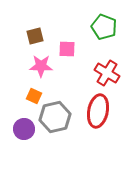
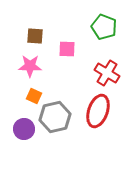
brown square: rotated 18 degrees clockwise
pink star: moved 11 px left
red ellipse: rotated 8 degrees clockwise
